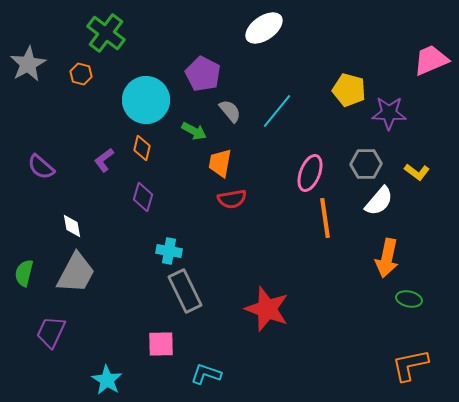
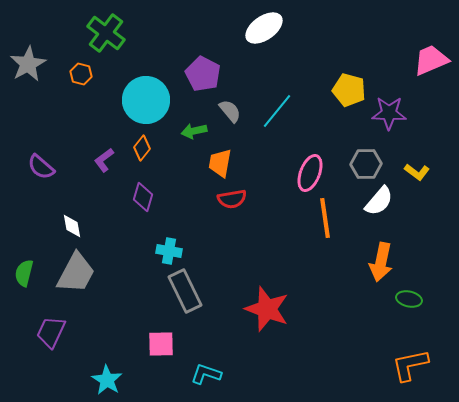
green arrow: rotated 140 degrees clockwise
orange diamond: rotated 25 degrees clockwise
orange arrow: moved 6 px left, 4 px down
